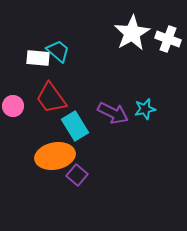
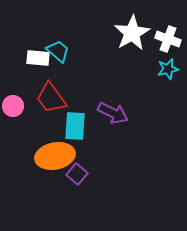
cyan star: moved 23 px right, 40 px up
cyan rectangle: rotated 36 degrees clockwise
purple square: moved 1 px up
